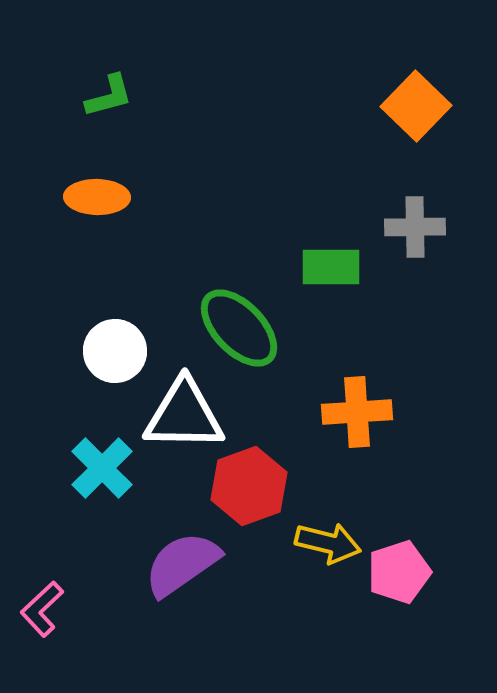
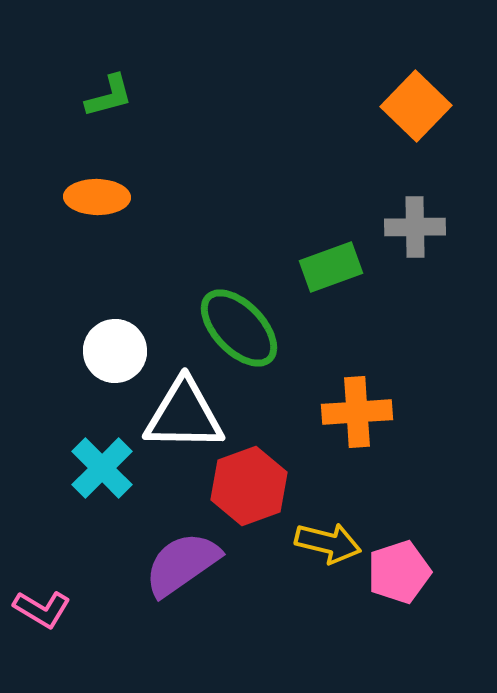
green rectangle: rotated 20 degrees counterclockwise
pink L-shape: rotated 106 degrees counterclockwise
